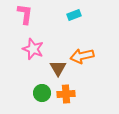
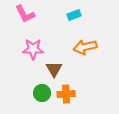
pink L-shape: rotated 145 degrees clockwise
pink star: rotated 20 degrees counterclockwise
orange arrow: moved 3 px right, 9 px up
brown triangle: moved 4 px left, 1 px down
